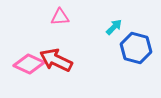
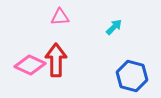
blue hexagon: moved 4 px left, 28 px down
red arrow: rotated 64 degrees clockwise
pink diamond: moved 1 px right, 1 px down
